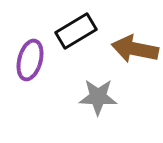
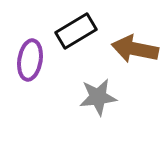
purple ellipse: rotated 6 degrees counterclockwise
gray star: rotated 9 degrees counterclockwise
